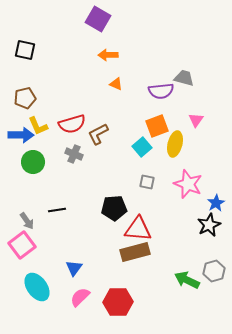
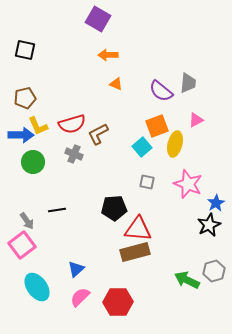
gray trapezoid: moved 4 px right, 5 px down; rotated 80 degrees clockwise
purple semicircle: rotated 45 degrees clockwise
pink triangle: rotated 28 degrees clockwise
blue triangle: moved 2 px right, 1 px down; rotated 12 degrees clockwise
